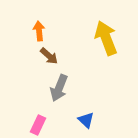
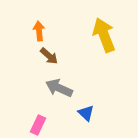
yellow arrow: moved 2 px left, 3 px up
gray arrow: rotated 92 degrees clockwise
blue triangle: moved 7 px up
